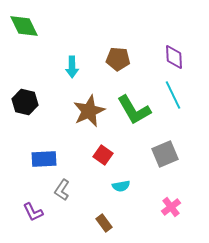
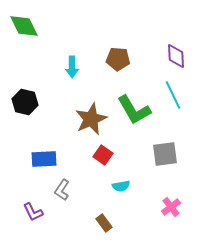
purple diamond: moved 2 px right, 1 px up
brown star: moved 2 px right, 8 px down
gray square: rotated 16 degrees clockwise
